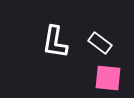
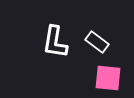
white rectangle: moved 3 px left, 1 px up
